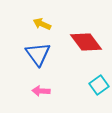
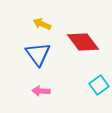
red diamond: moved 3 px left
